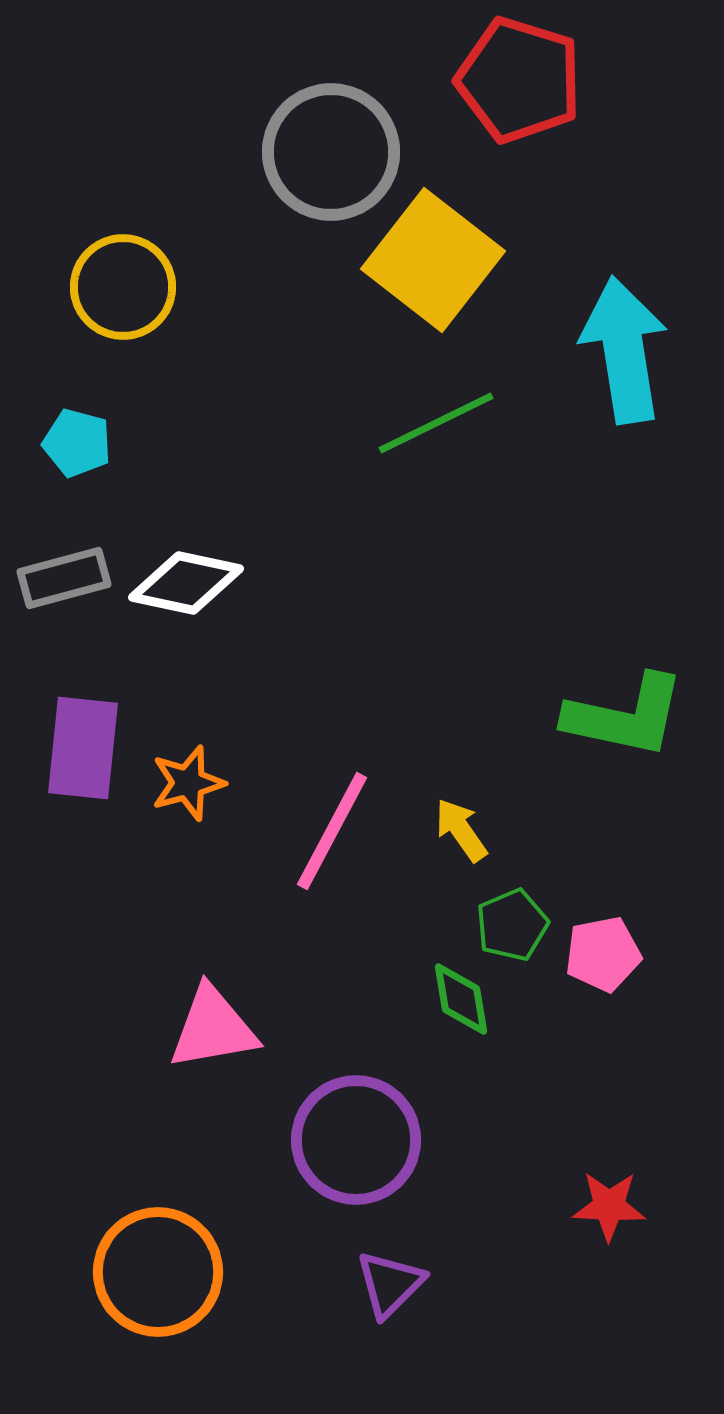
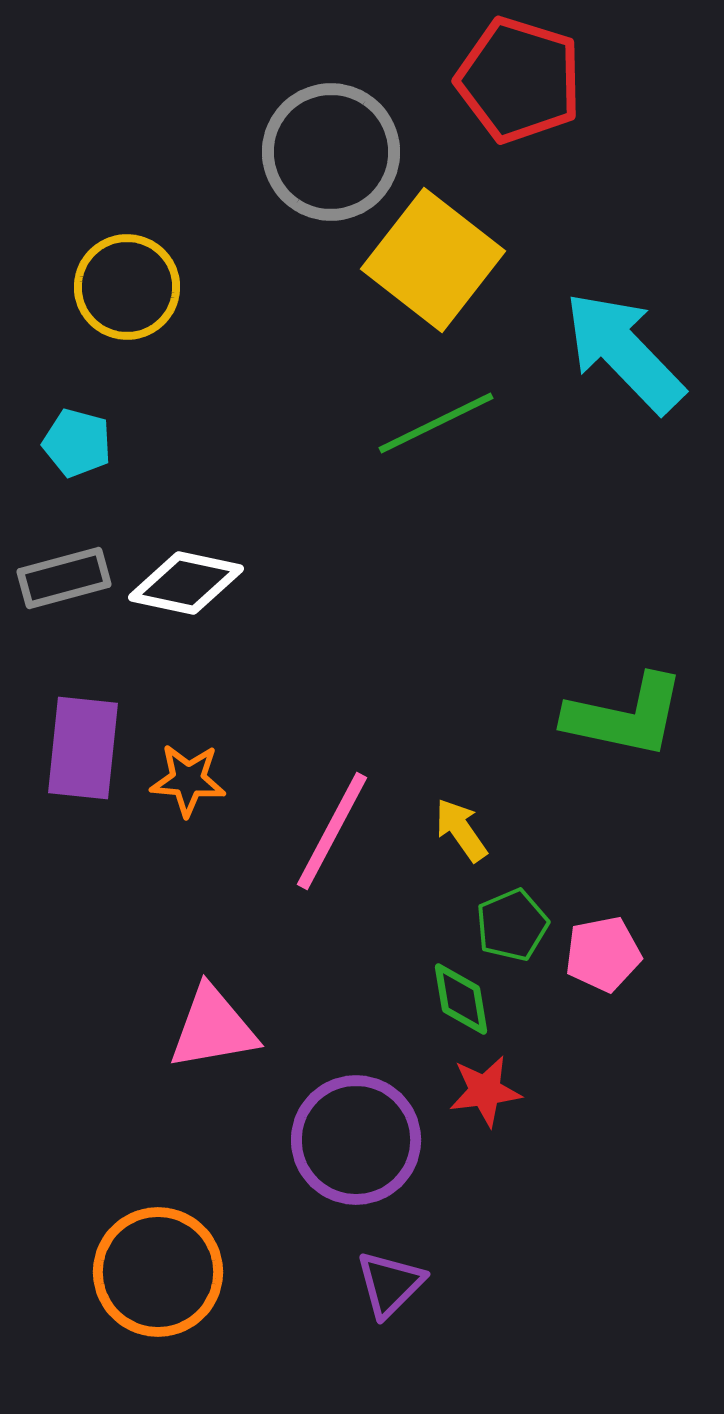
yellow circle: moved 4 px right
cyan arrow: moved 2 px down; rotated 35 degrees counterclockwise
orange star: moved 3 px up; rotated 20 degrees clockwise
red star: moved 124 px left, 115 px up; rotated 10 degrees counterclockwise
